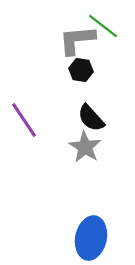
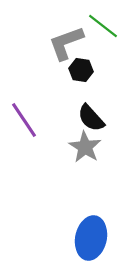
gray L-shape: moved 11 px left, 3 px down; rotated 15 degrees counterclockwise
